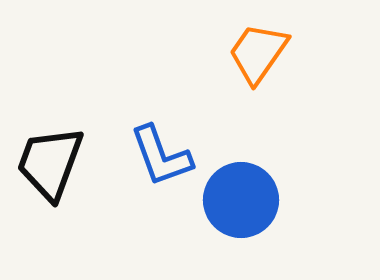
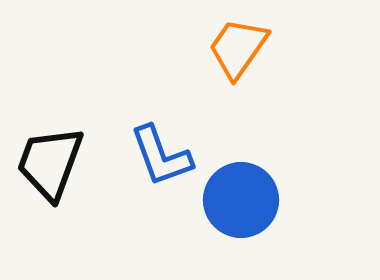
orange trapezoid: moved 20 px left, 5 px up
